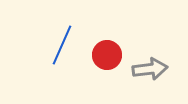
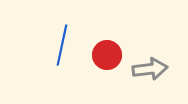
blue line: rotated 12 degrees counterclockwise
